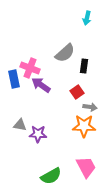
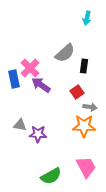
pink cross: rotated 24 degrees clockwise
